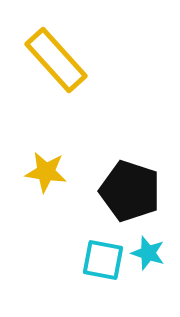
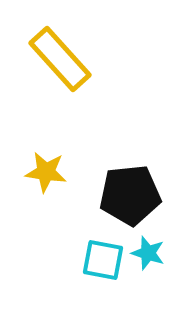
yellow rectangle: moved 4 px right, 1 px up
black pentagon: moved 4 px down; rotated 24 degrees counterclockwise
